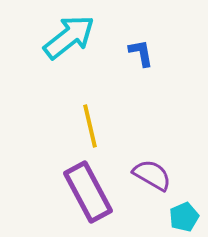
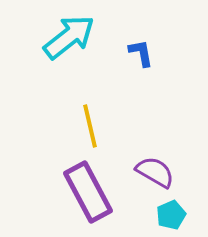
purple semicircle: moved 3 px right, 3 px up
cyan pentagon: moved 13 px left, 2 px up
